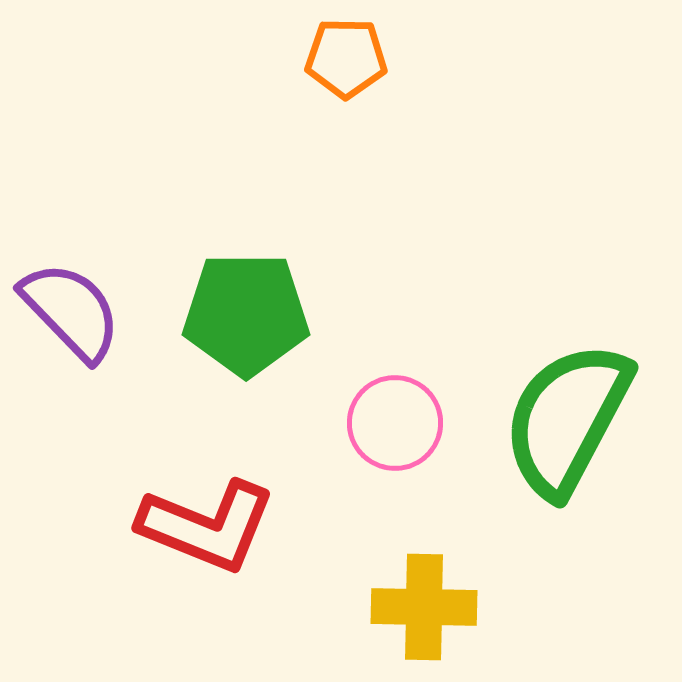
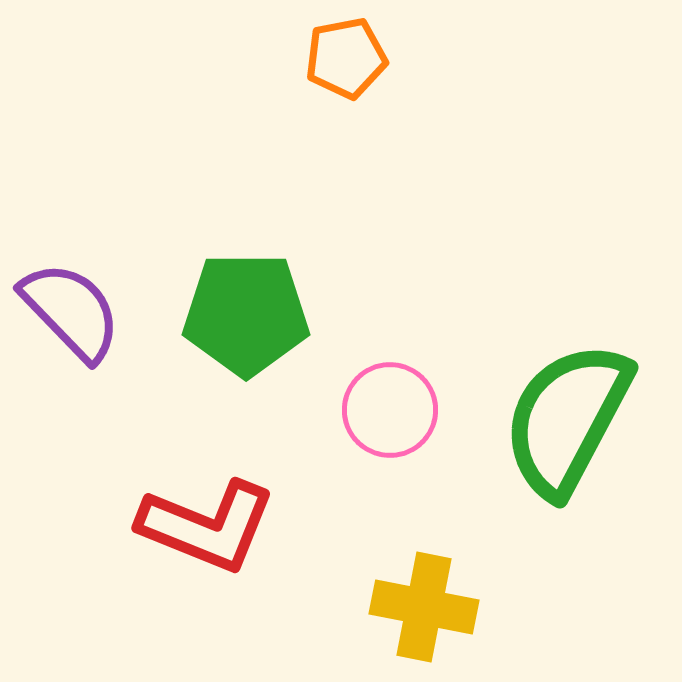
orange pentagon: rotated 12 degrees counterclockwise
pink circle: moved 5 px left, 13 px up
yellow cross: rotated 10 degrees clockwise
